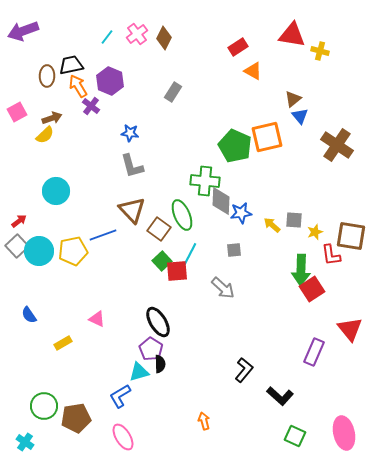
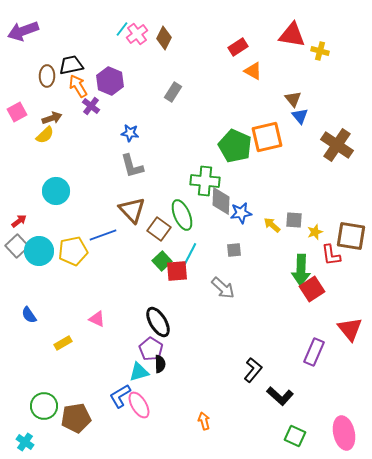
cyan line at (107, 37): moved 15 px right, 8 px up
brown triangle at (293, 99): rotated 30 degrees counterclockwise
black L-shape at (244, 370): moved 9 px right
pink ellipse at (123, 437): moved 16 px right, 32 px up
